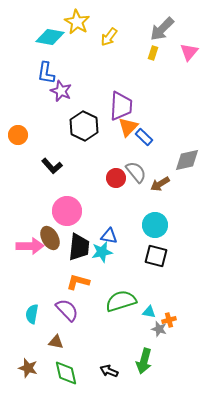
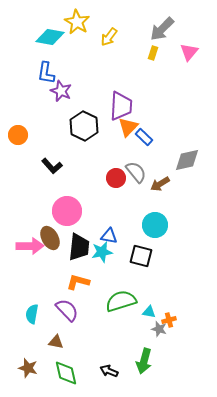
black square: moved 15 px left
